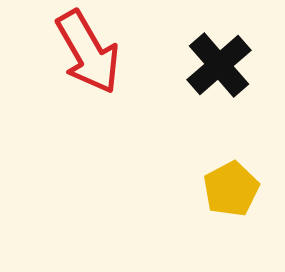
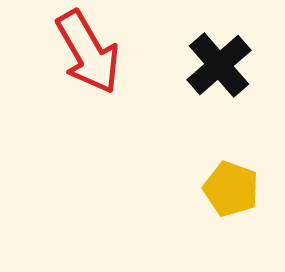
yellow pentagon: rotated 24 degrees counterclockwise
